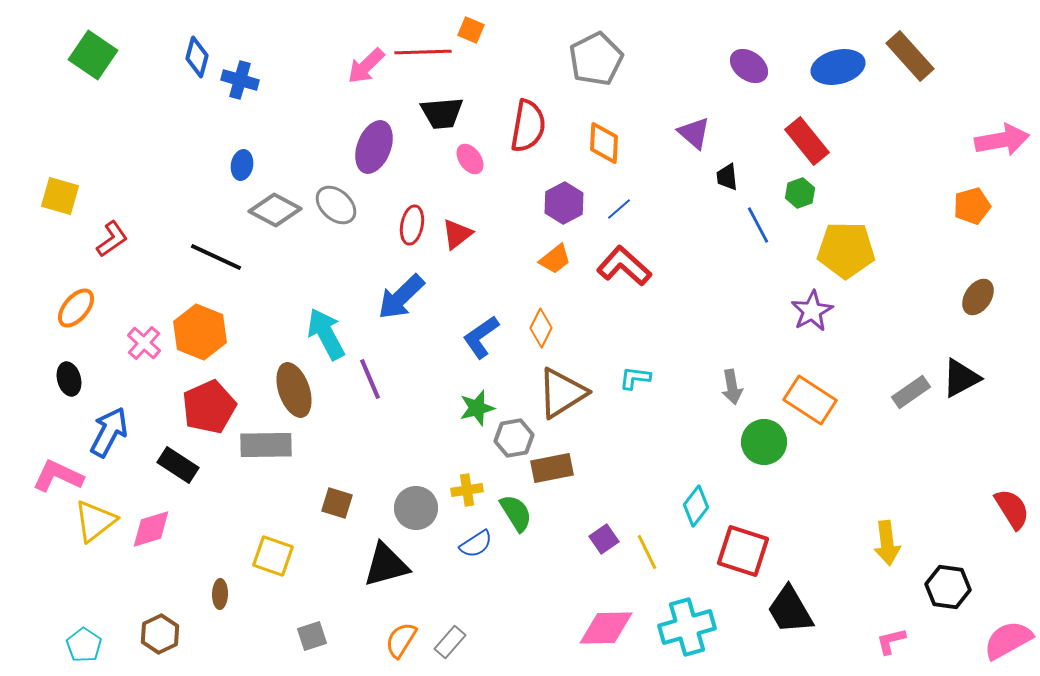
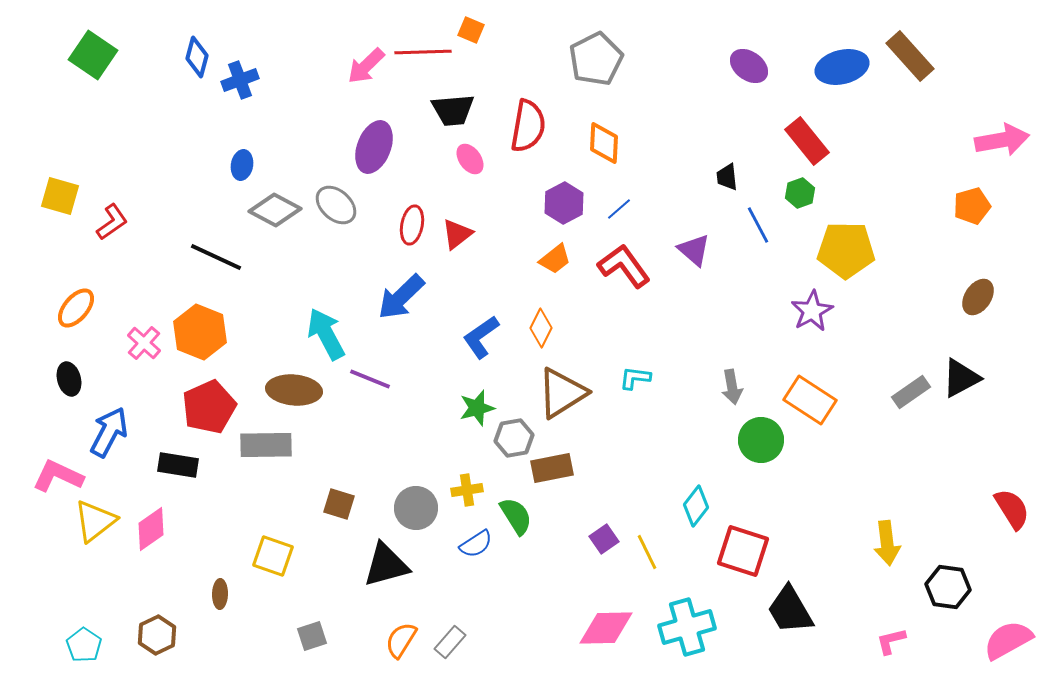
blue ellipse at (838, 67): moved 4 px right
blue cross at (240, 80): rotated 36 degrees counterclockwise
black trapezoid at (442, 113): moved 11 px right, 3 px up
purple triangle at (694, 133): moved 117 px down
red L-shape at (112, 239): moved 17 px up
red L-shape at (624, 266): rotated 12 degrees clockwise
purple line at (370, 379): rotated 45 degrees counterclockwise
brown ellipse at (294, 390): rotated 66 degrees counterclockwise
green circle at (764, 442): moved 3 px left, 2 px up
black rectangle at (178, 465): rotated 24 degrees counterclockwise
brown square at (337, 503): moved 2 px right, 1 px down
green semicircle at (516, 513): moved 3 px down
pink diamond at (151, 529): rotated 18 degrees counterclockwise
brown hexagon at (160, 634): moved 3 px left, 1 px down
